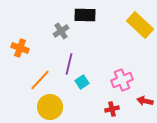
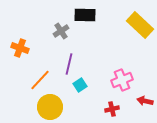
cyan square: moved 2 px left, 3 px down
